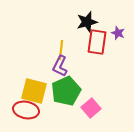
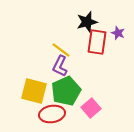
yellow line: rotated 60 degrees counterclockwise
red ellipse: moved 26 px right, 4 px down; rotated 20 degrees counterclockwise
